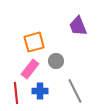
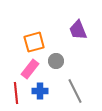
purple trapezoid: moved 4 px down
